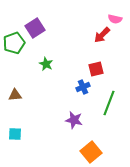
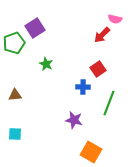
red square: moved 2 px right; rotated 21 degrees counterclockwise
blue cross: rotated 24 degrees clockwise
orange square: rotated 20 degrees counterclockwise
